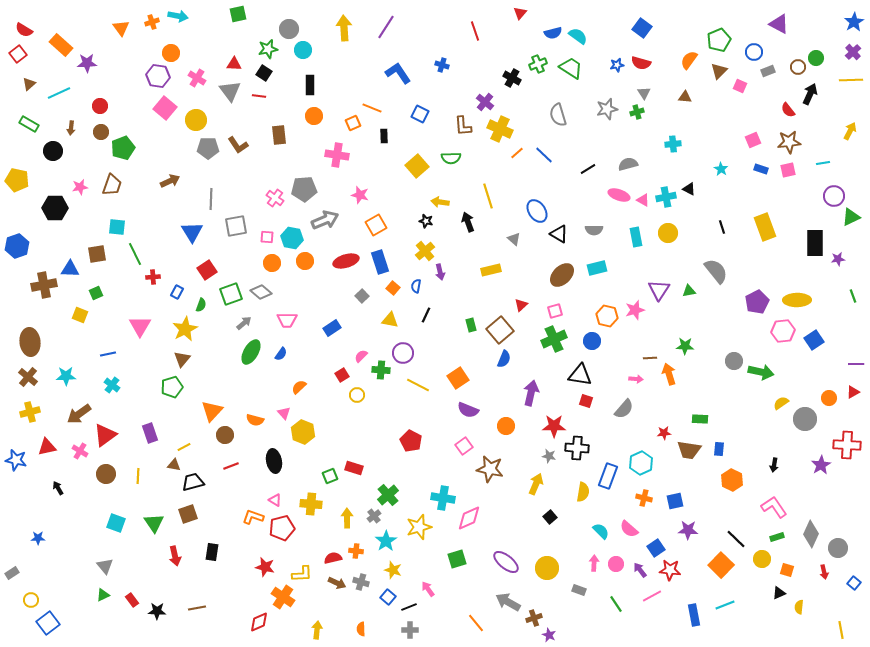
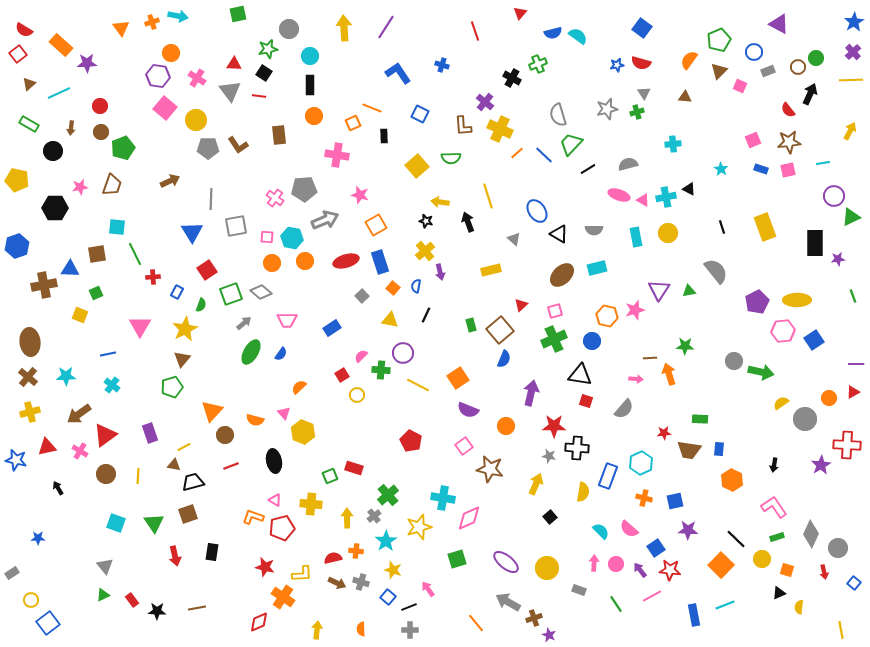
cyan circle at (303, 50): moved 7 px right, 6 px down
green trapezoid at (571, 68): moved 76 px down; rotated 80 degrees counterclockwise
